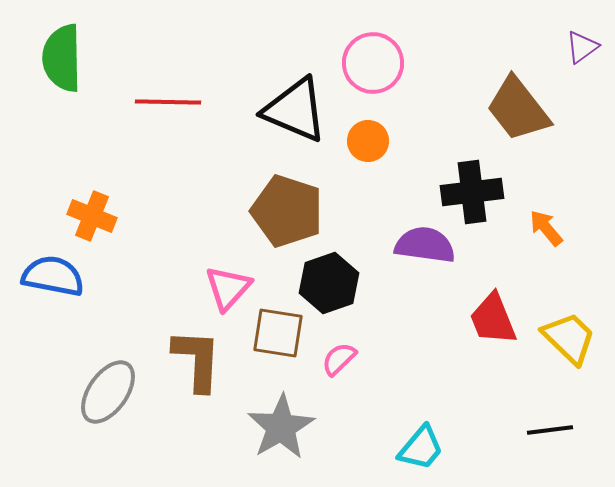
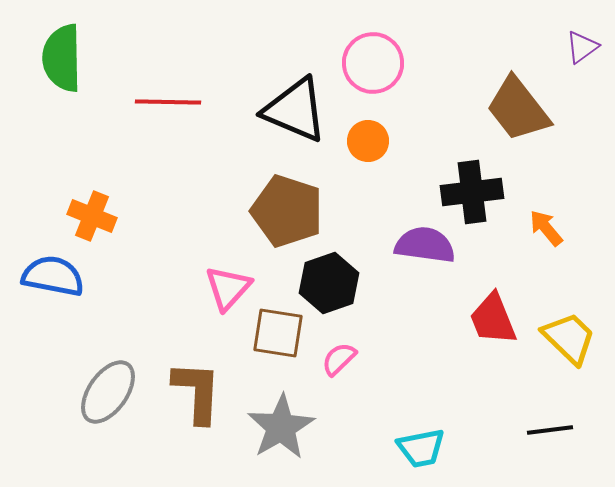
brown L-shape: moved 32 px down
cyan trapezoid: rotated 39 degrees clockwise
